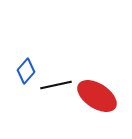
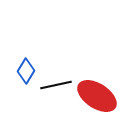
blue diamond: rotated 10 degrees counterclockwise
